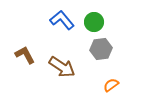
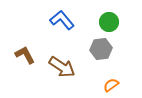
green circle: moved 15 px right
